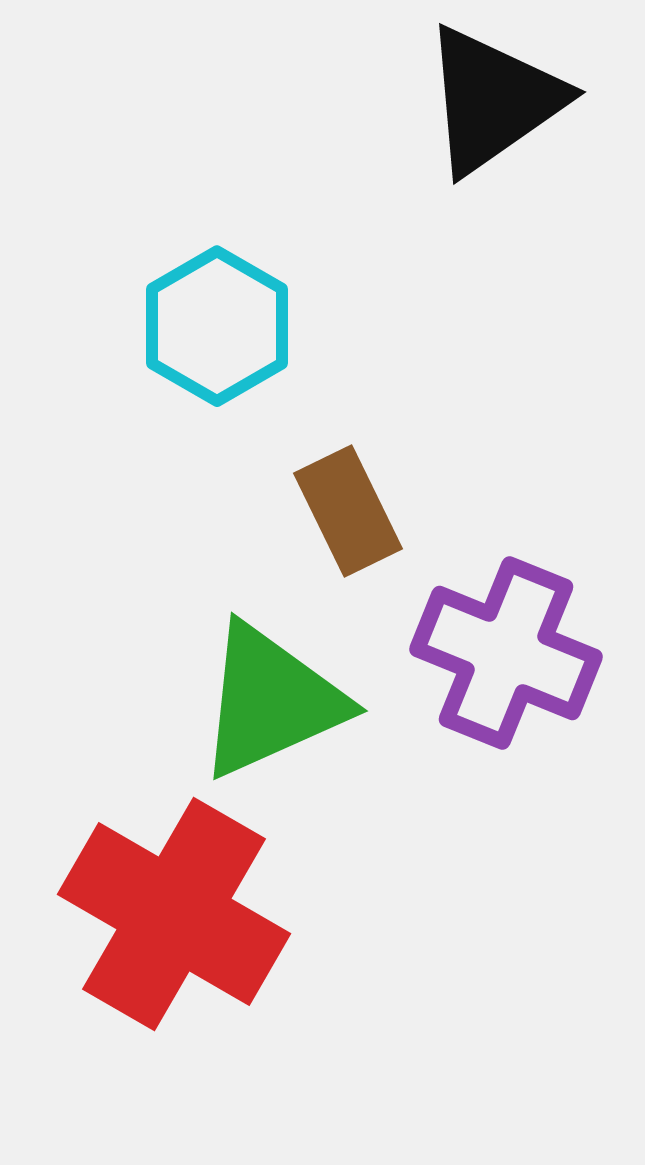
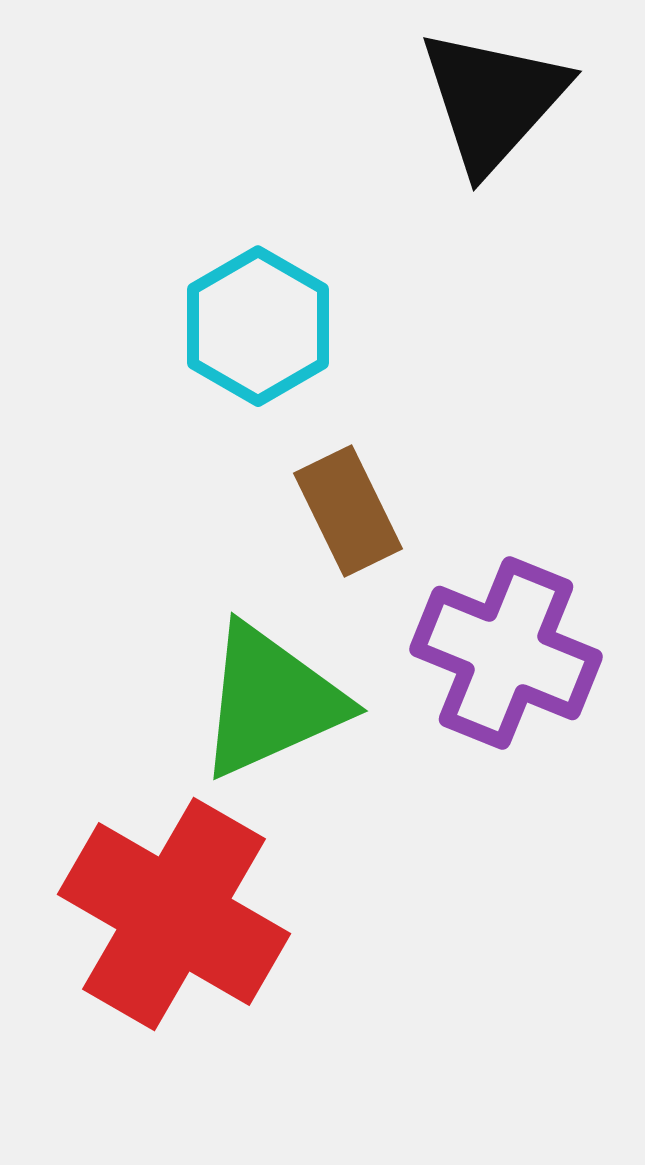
black triangle: rotated 13 degrees counterclockwise
cyan hexagon: moved 41 px right
